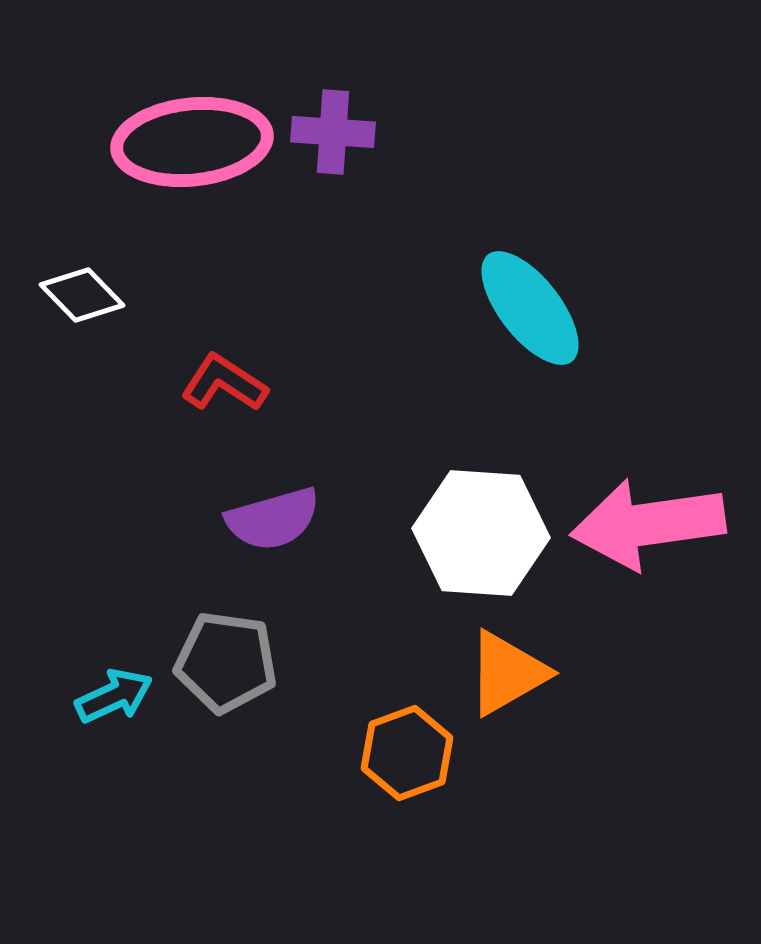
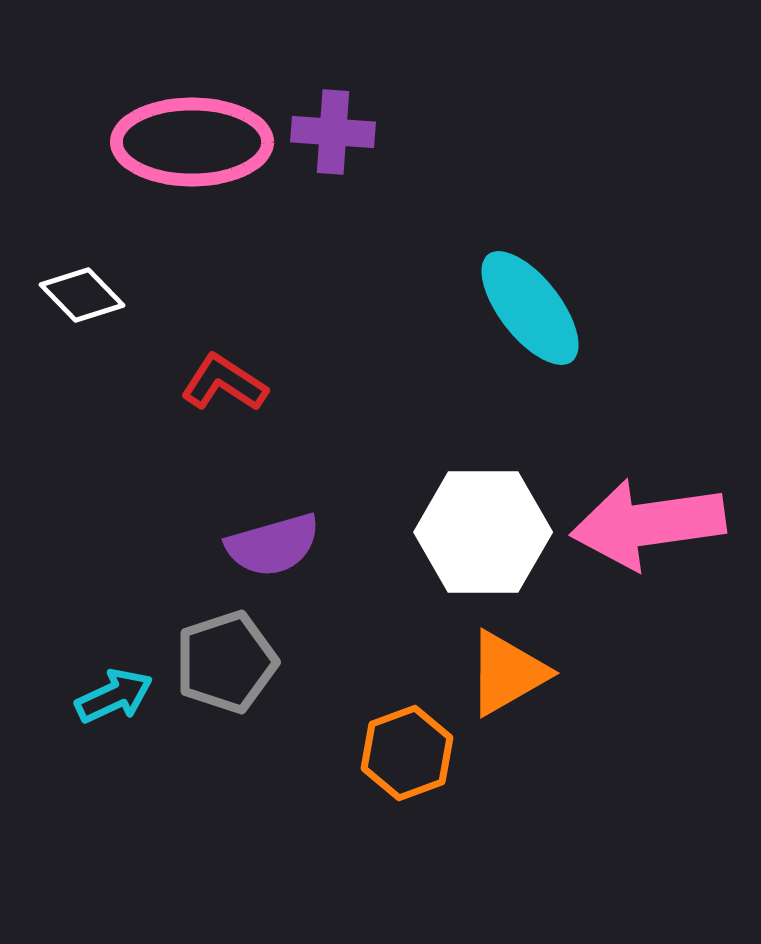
pink ellipse: rotated 6 degrees clockwise
purple semicircle: moved 26 px down
white hexagon: moved 2 px right, 1 px up; rotated 4 degrees counterclockwise
gray pentagon: rotated 26 degrees counterclockwise
